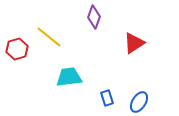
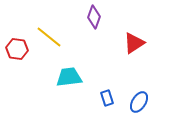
red hexagon: rotated 25 degrees clockwise
